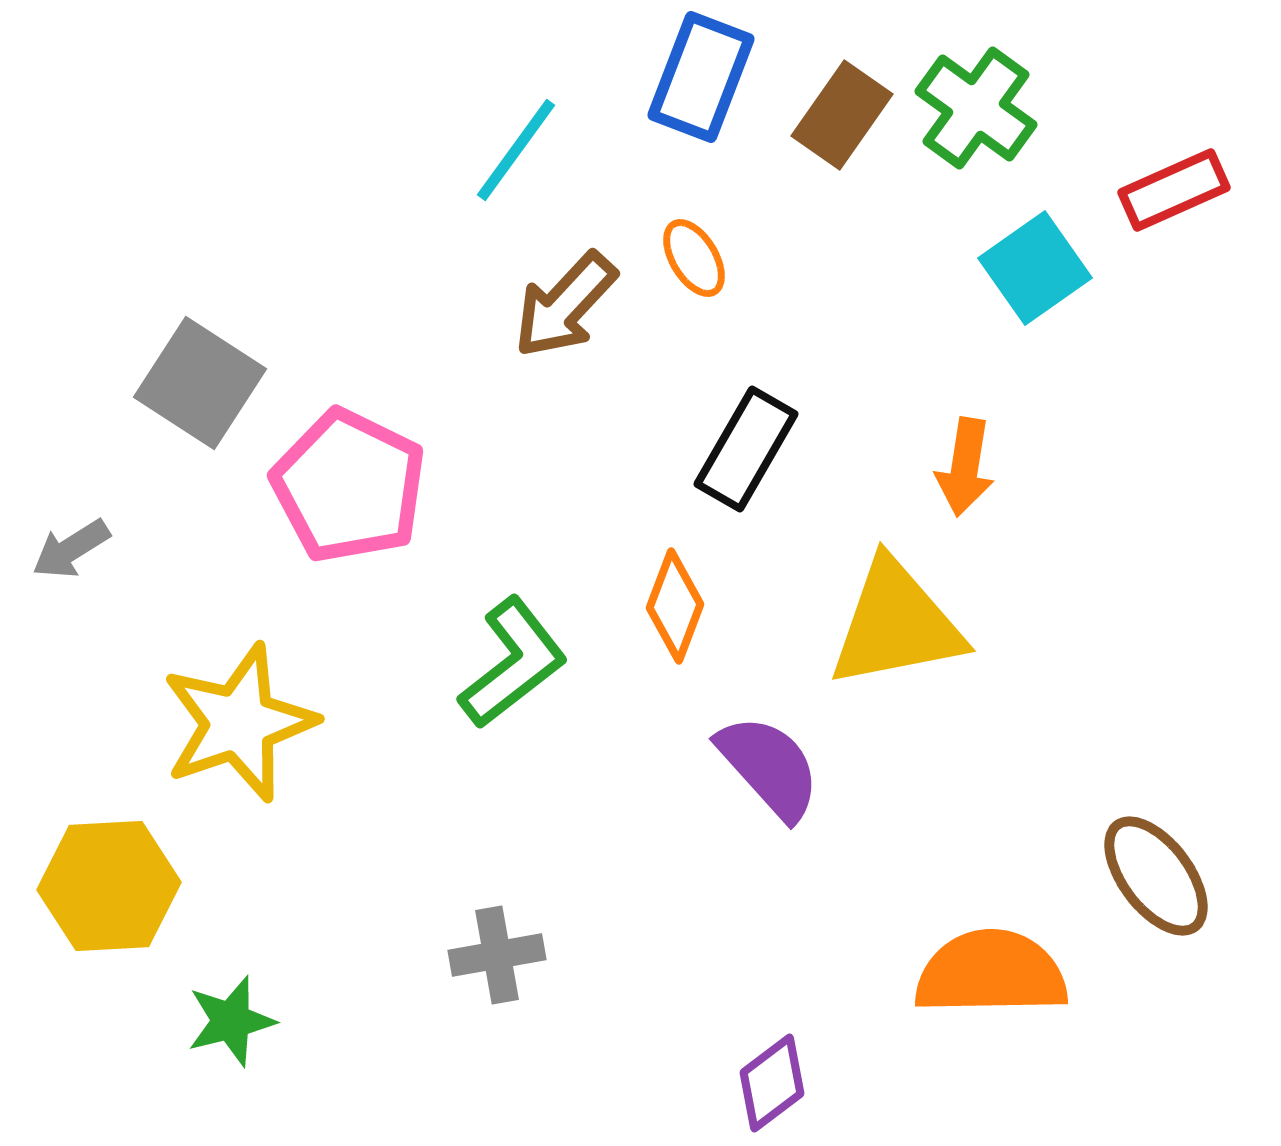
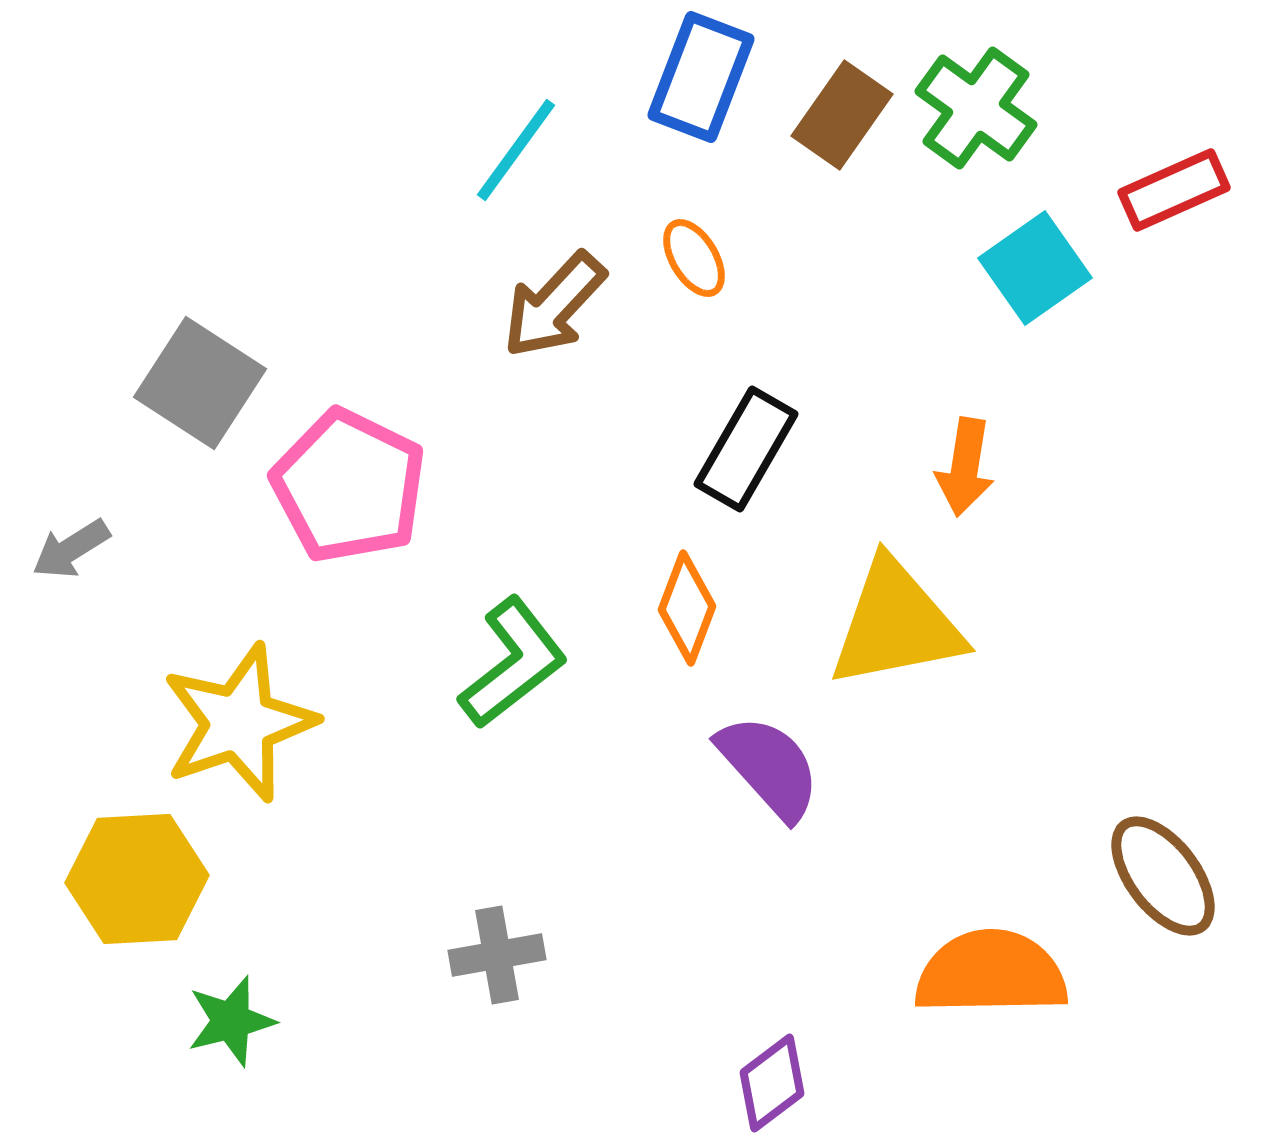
brown arrow: moved 11 px left
orange diamond: moved 12 px right, 2 px down
brown ellipse: moved 7 px right
yellow hexagon: moved 28 px right, 7 px up
